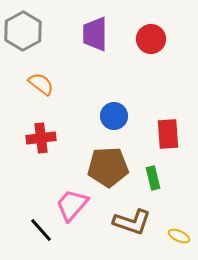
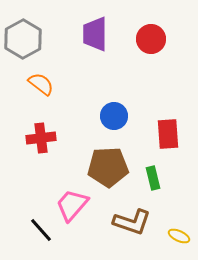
gray hexagon: moved 8 px down
